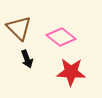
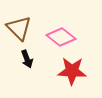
red star: moved 1 px right, 1 px up
